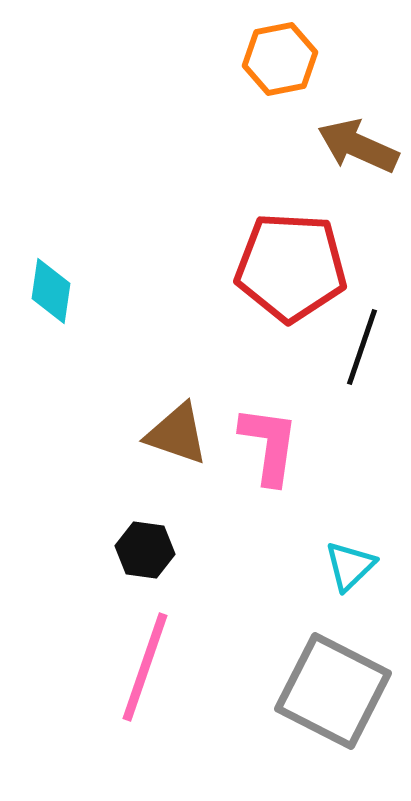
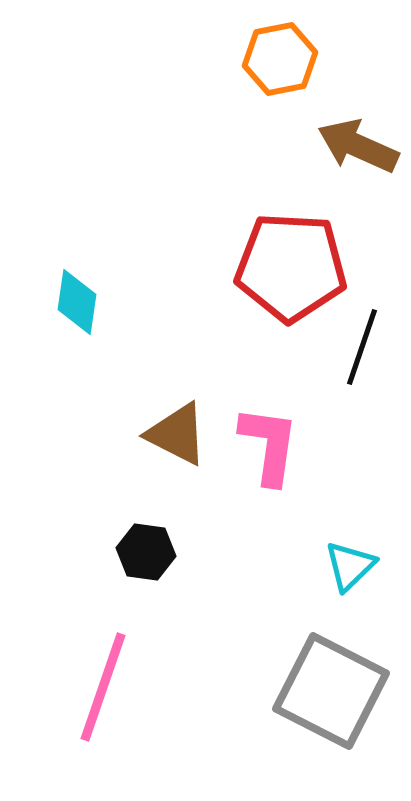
cyan diamond: moved 26 px right, 11 px down
brown triangle: rotated 8 degrees clockwise
black hexagon: moved 1 px right, 2 px down
pink line: moved 42 px left, 20 px down
gray square: moved 2 px left
